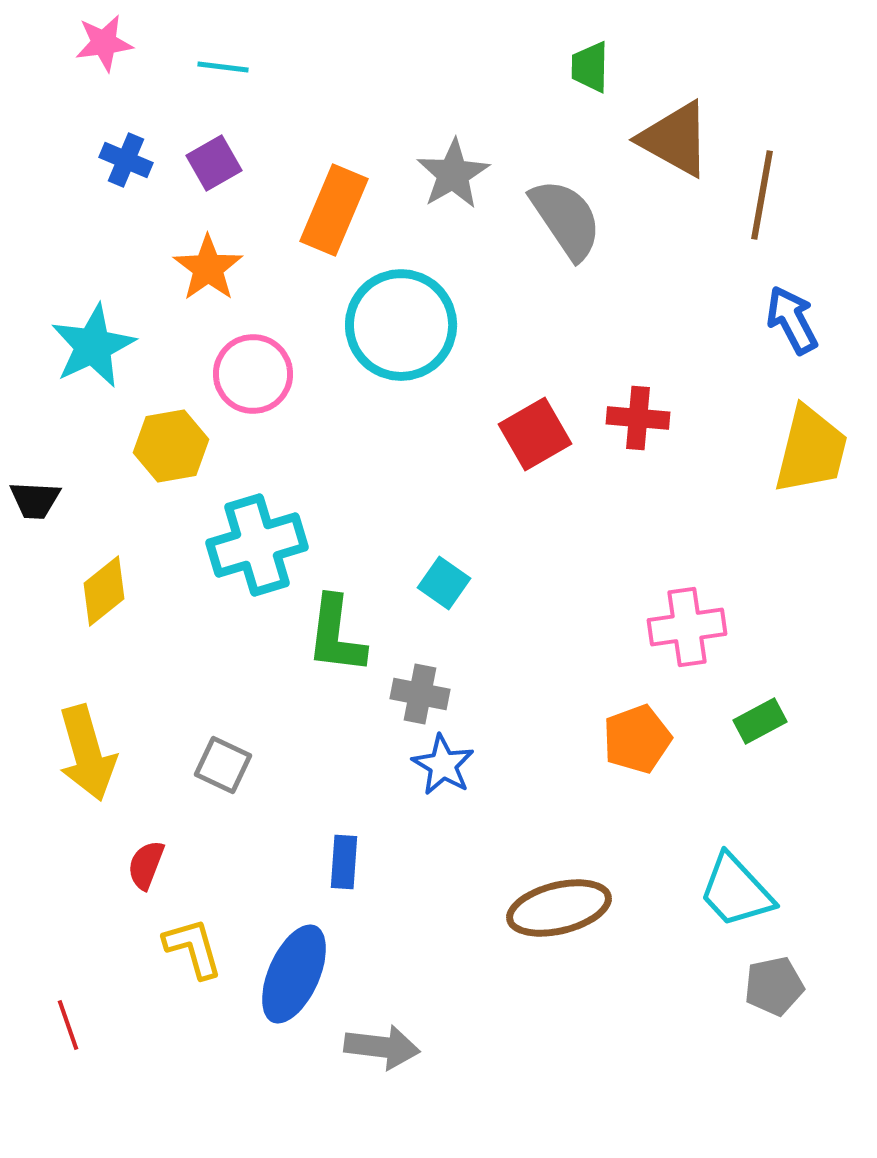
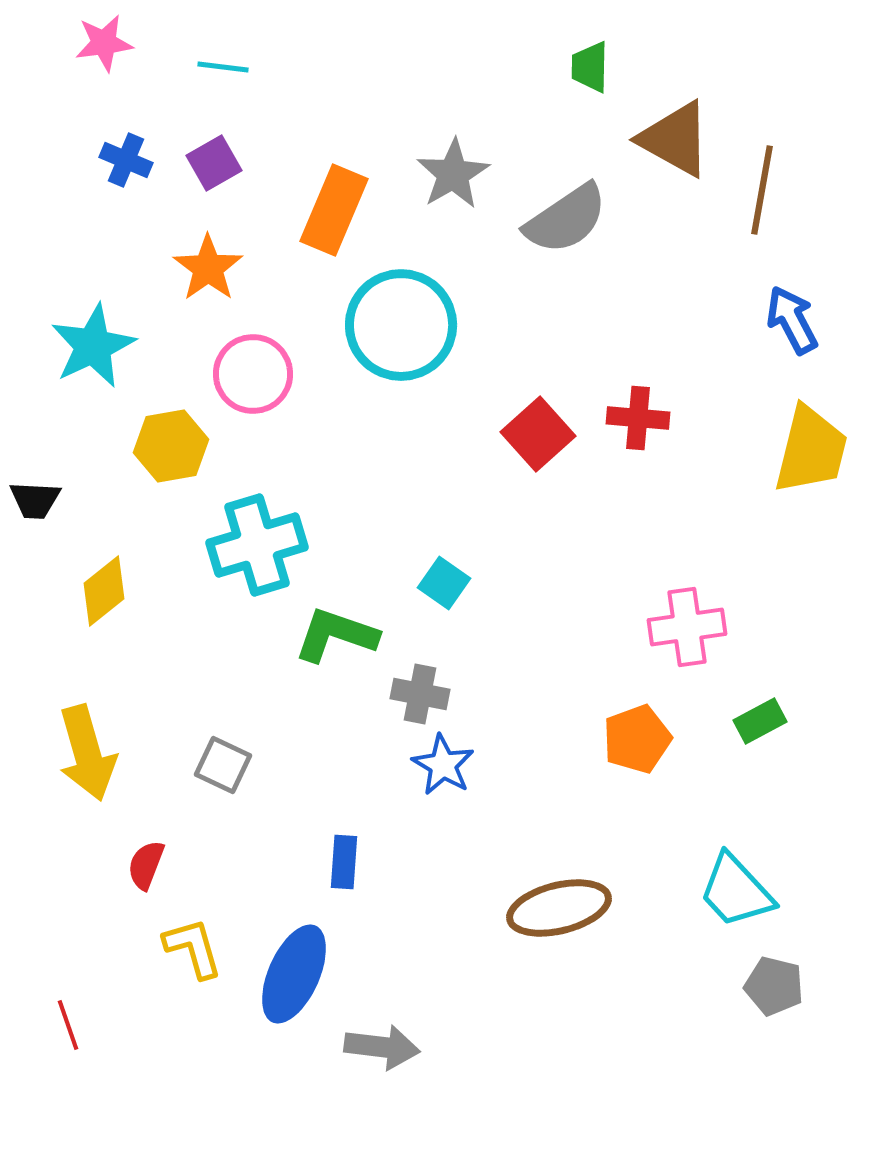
brown line: moved 5 px up
gray semicircle: rotated 90 degrees clockwise
red square: moved 3 px right; rotated 12 degrees counterclockwise
green L-shape: rotated 102 degrees clockwise
gray pentagon: rotated 26 degrees clockwise
